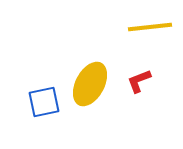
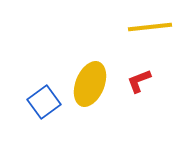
yellow ellipse: rotated 6 degrees counterclockwise
blue square: rotated 24 degrees counterclockwise
